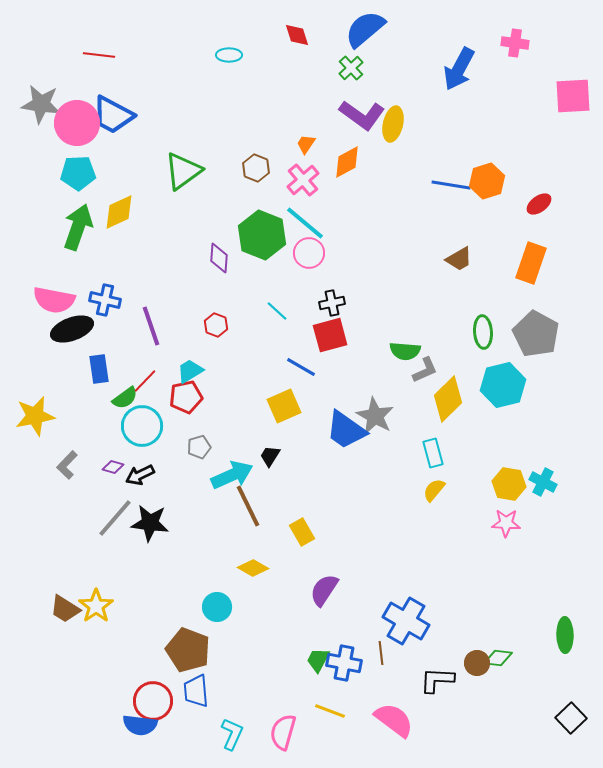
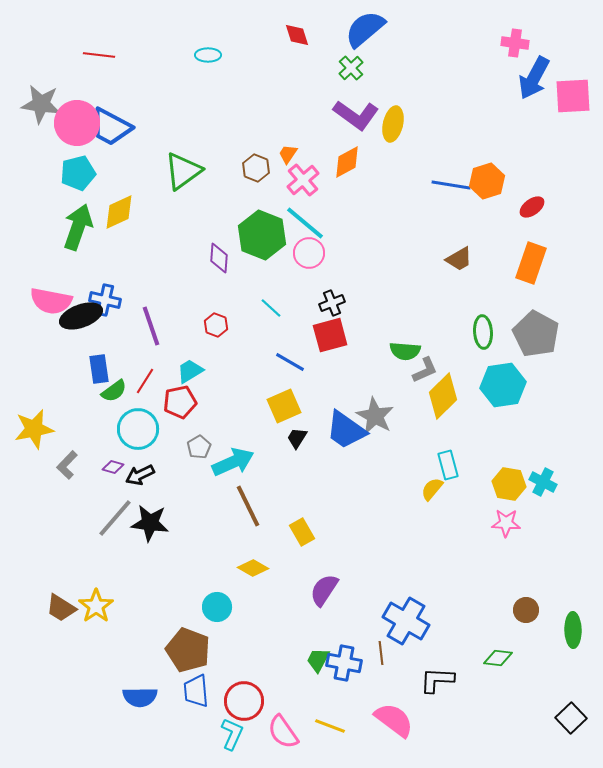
cyan ellipse at (229, 55): moved 21 px left
blue arrow at (459, 69): moved 75 px right, 9 px down
blue trapezoid at (113, 115): moved 2 px left, 12 px down
purple L-shape at (362, 115): moved 6 px left
orange trapezoid at (306, 144): moved 18 px left, 10 px down
cyan pentagon at (78, 173): rotated 12 degrees counterclockwise
red ellipse at (539, 204): moved 7 px left, 3 px down
pink semicircle at (54, 300): moved 3 px left, 1 px down
black cross at (332, 303): rotated 10 degrees counterclockwise
cyan line at (277, 311): moved 6 px left, 3 px up
black ellipse at (72, 329): moved 9 px right, 13 px up
blue line at (301, 367): moved 11 px left, 5 px up
red line at (145, 381): rotated 12 degrees counterclockwise
cyan hexagon at (503, 385): rotated 6 degrees clockwise
red pentagon at (186, 397): moved 6 px left, 5 px down
green semicircle at (125, 398): moved 11 px left, 7 px up
yellow diamond at (448, 399): moved 5 px left, 3 px up
yellow star at (35, 416): moved 1 px left, 13 px down
cyan circle at (142, 426): moved 4 px left, 3 px down
gray pentagon at (199, 447): rotated 15 degrees counterclockwise
cyan rectangle at (433, 453): moved 15 px right, 12 px down
black trapezoid at (270, 456): moved 27 px right, 18 px up
cyan arrow at (232, 475): moved 1 px right, 13 px up
yellow semicircle at (434, 490): moved 2 px left, 1 px up
brown trapezoid at (65, 609): moved 4 px left, 1 px up
green ellipse at (565, 635): moved 8 px right, 5 px up
brown circle at (477, 663): moved 49 px right, 53 px up
red circle at (153, 701): moved 91 px right
yellow line at (330, 711): moved 15 px down
blue semicircle at (140, 725): moved 28 px up; rotated 8 degrees counterclockwise
pink semicircle at (283, 732): rotated 51 degrees counterclockwise
